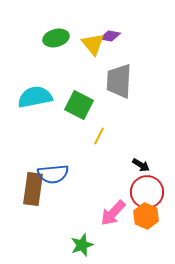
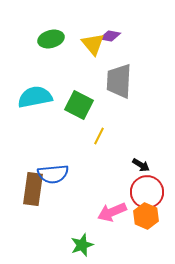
green ellipse: moved 5 px left, 1 px down
pink arrow: moved 1 px left, 1 px up; rotated 24 degrees clockwise
